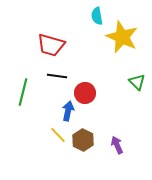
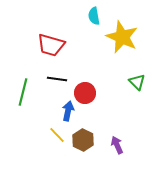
cyan semicircle: moved 3 px left
black line: moved 3 px down
yellow line: moved 1 px left
